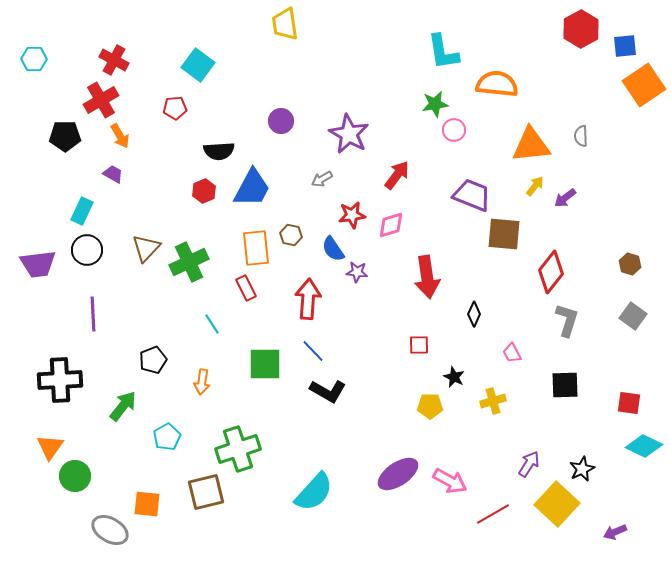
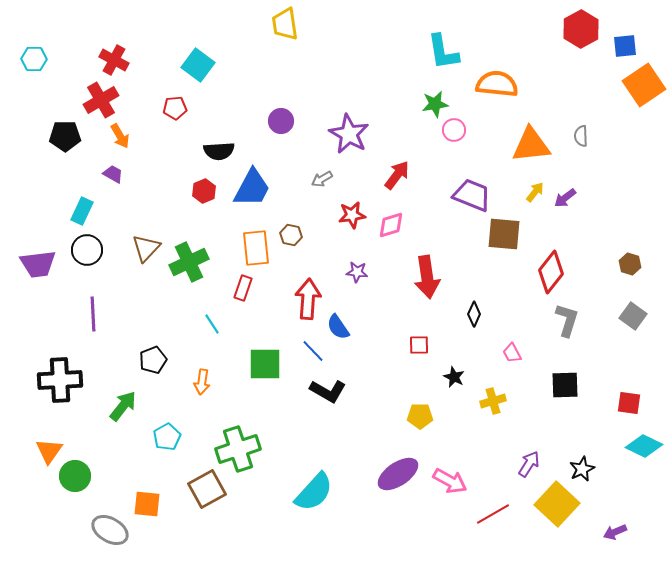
yellow arrow at (535, 186): moved 6 px down
blue semicircle at (333, 249): moved 5 px right, 78 px down
red rectangle at (246, 288): moved 3 px left; rotated 45 degrees clockwise
yellow pentagon at (430, 406): moved 10 px left, 10 px down
orange triangle at (50, 447): moved 1 px left, 4 px down
brown square at (206, 492): moved 1 px right, 3 px up; rotated 15 degrees counterclockwise
